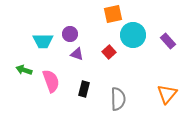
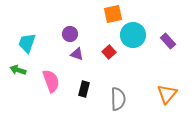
cyan trapezoid: moved 16 px left, 2 px down; rotated 110 degrees clockwise
green arrow: moved 6 px left
